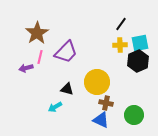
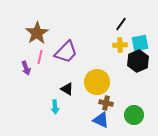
purple arrow: rotated 96 degrees counterclockwise
black triangle: rotated 16 degrees clockwise
cyan arrow: rotated 64 degrees counterclockwise
